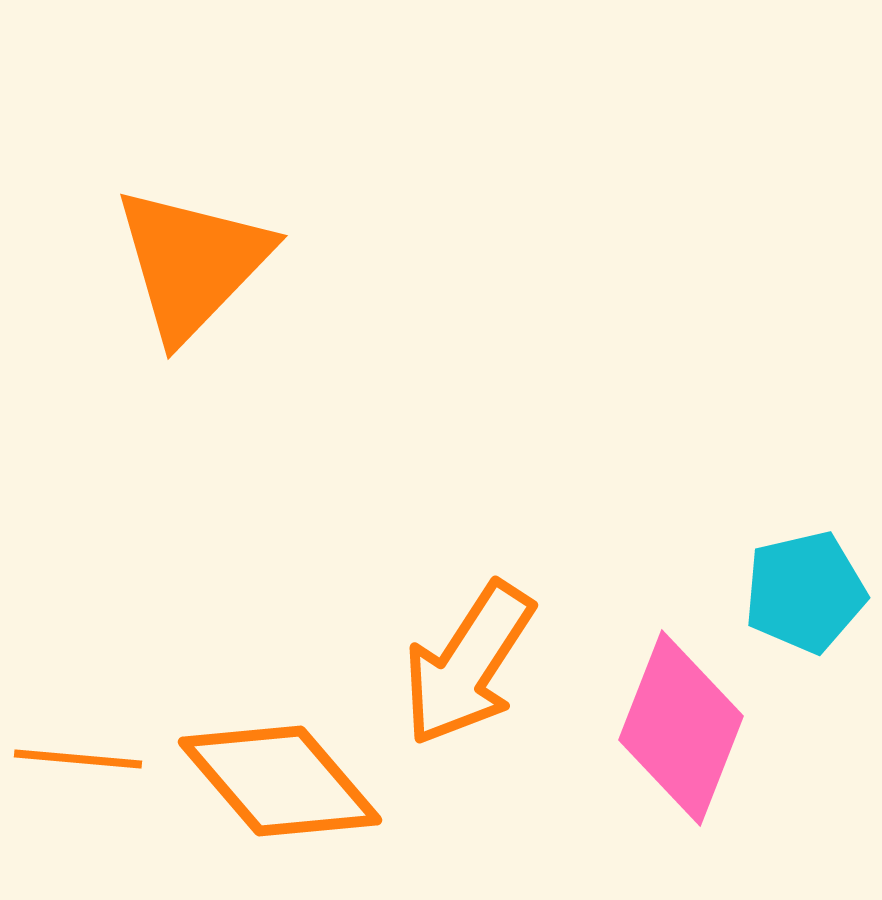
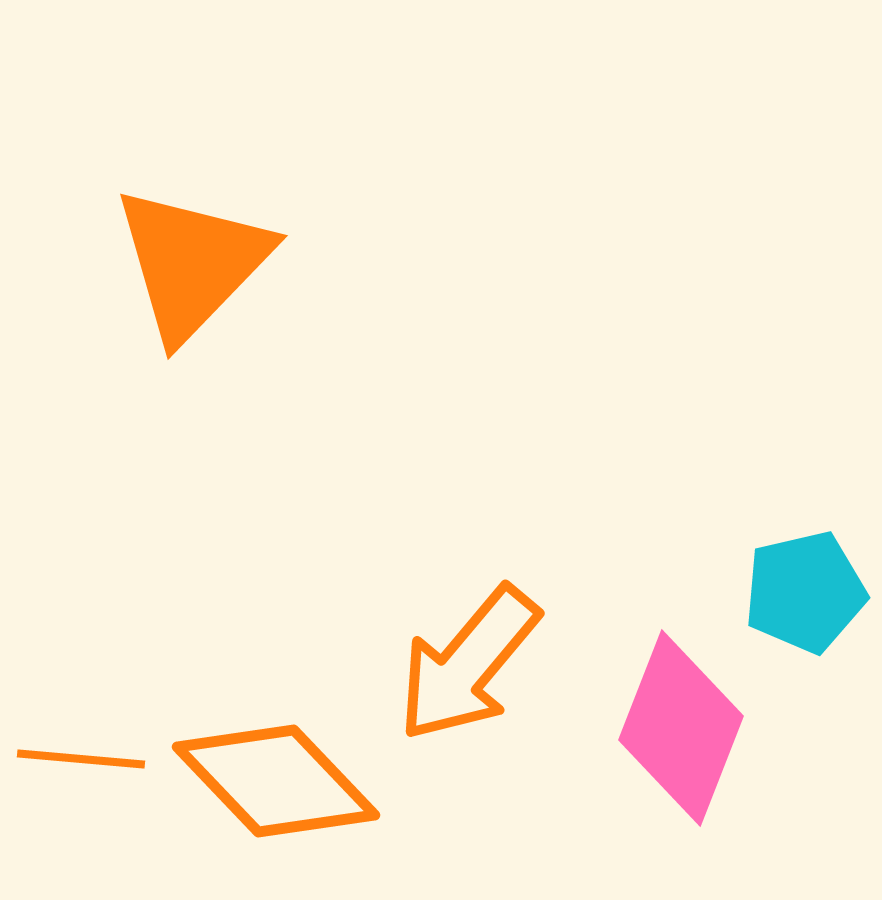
orange arrow: rotated 7 degrees clockwise
orange line: moved 3 px right
orange diamond: moved 4 px left; rotated 3 degrees counterclockwise
